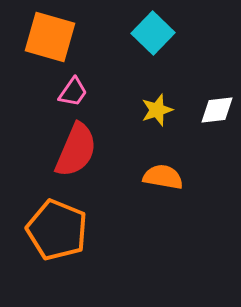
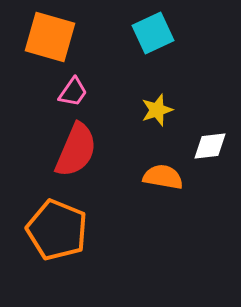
cyan square: rotated 21 degrees clockwise
white diamond: moved 7 px left, 36 px down
